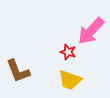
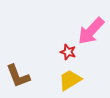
brown L-shape: moved 5 px down
yellow trapezoid: rotated 130 degrees clockwise
